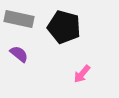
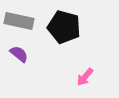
gray rectangle: moved 2 px down
pink arrow: moved 3 px right, 3 px down
